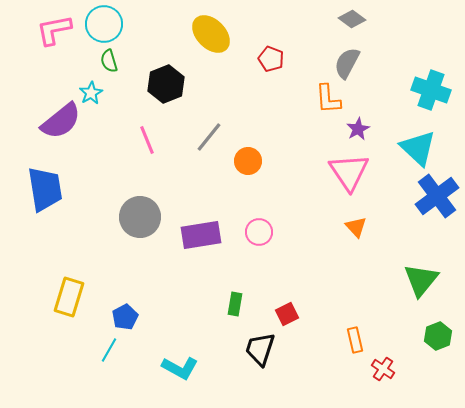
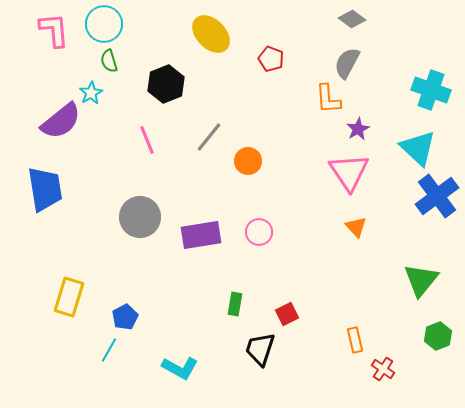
pink L-shape: rotated 96 degrees clockwise
